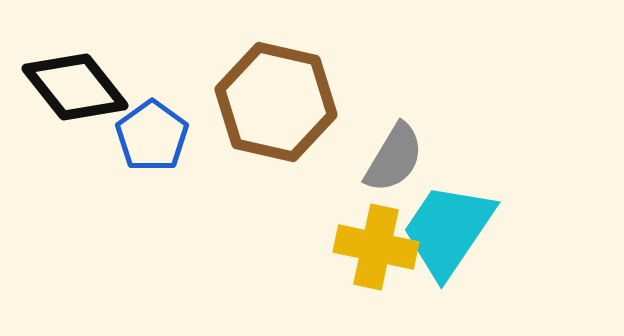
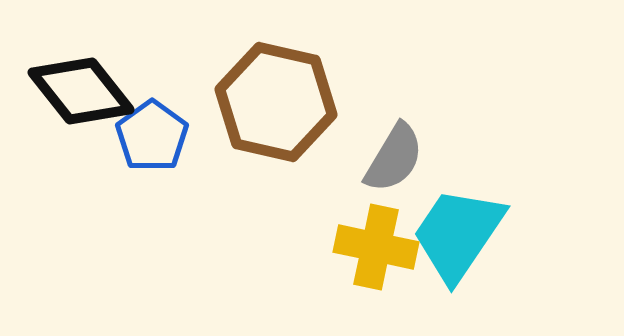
black diamond: moved 6 px right, 4 px down
cyan trapezoid: moved 10 px right, 4 px down
